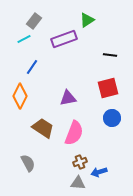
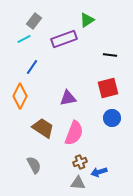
gray semicircle: moved 6 px right, 2 px down
